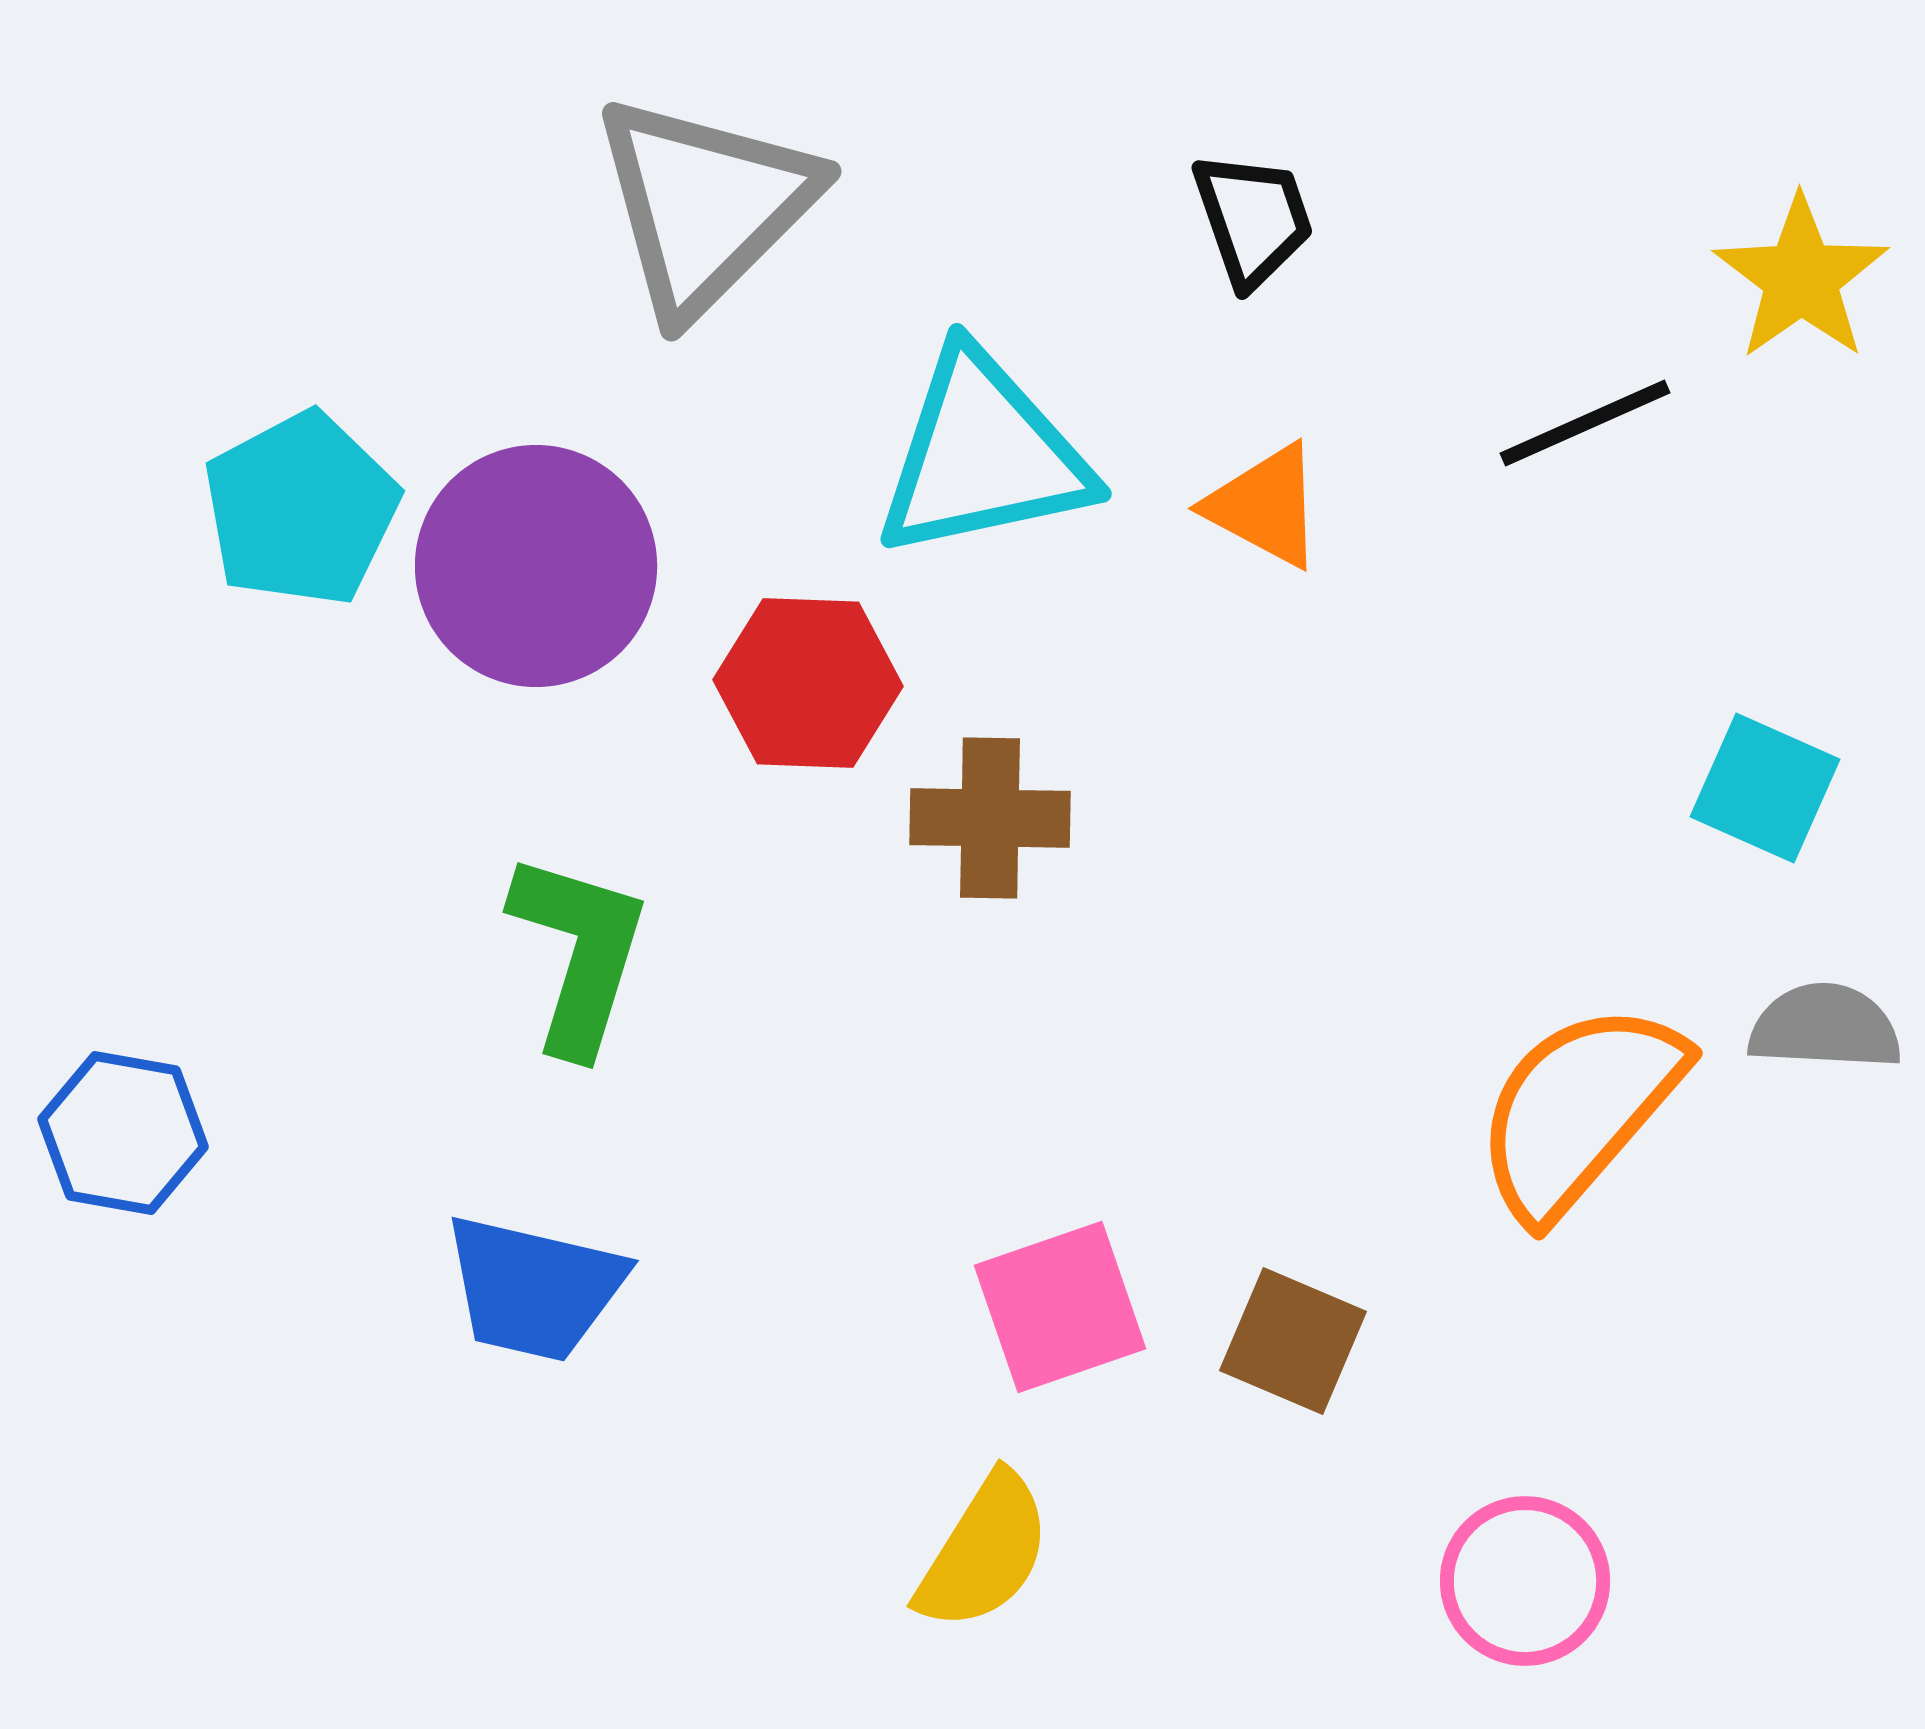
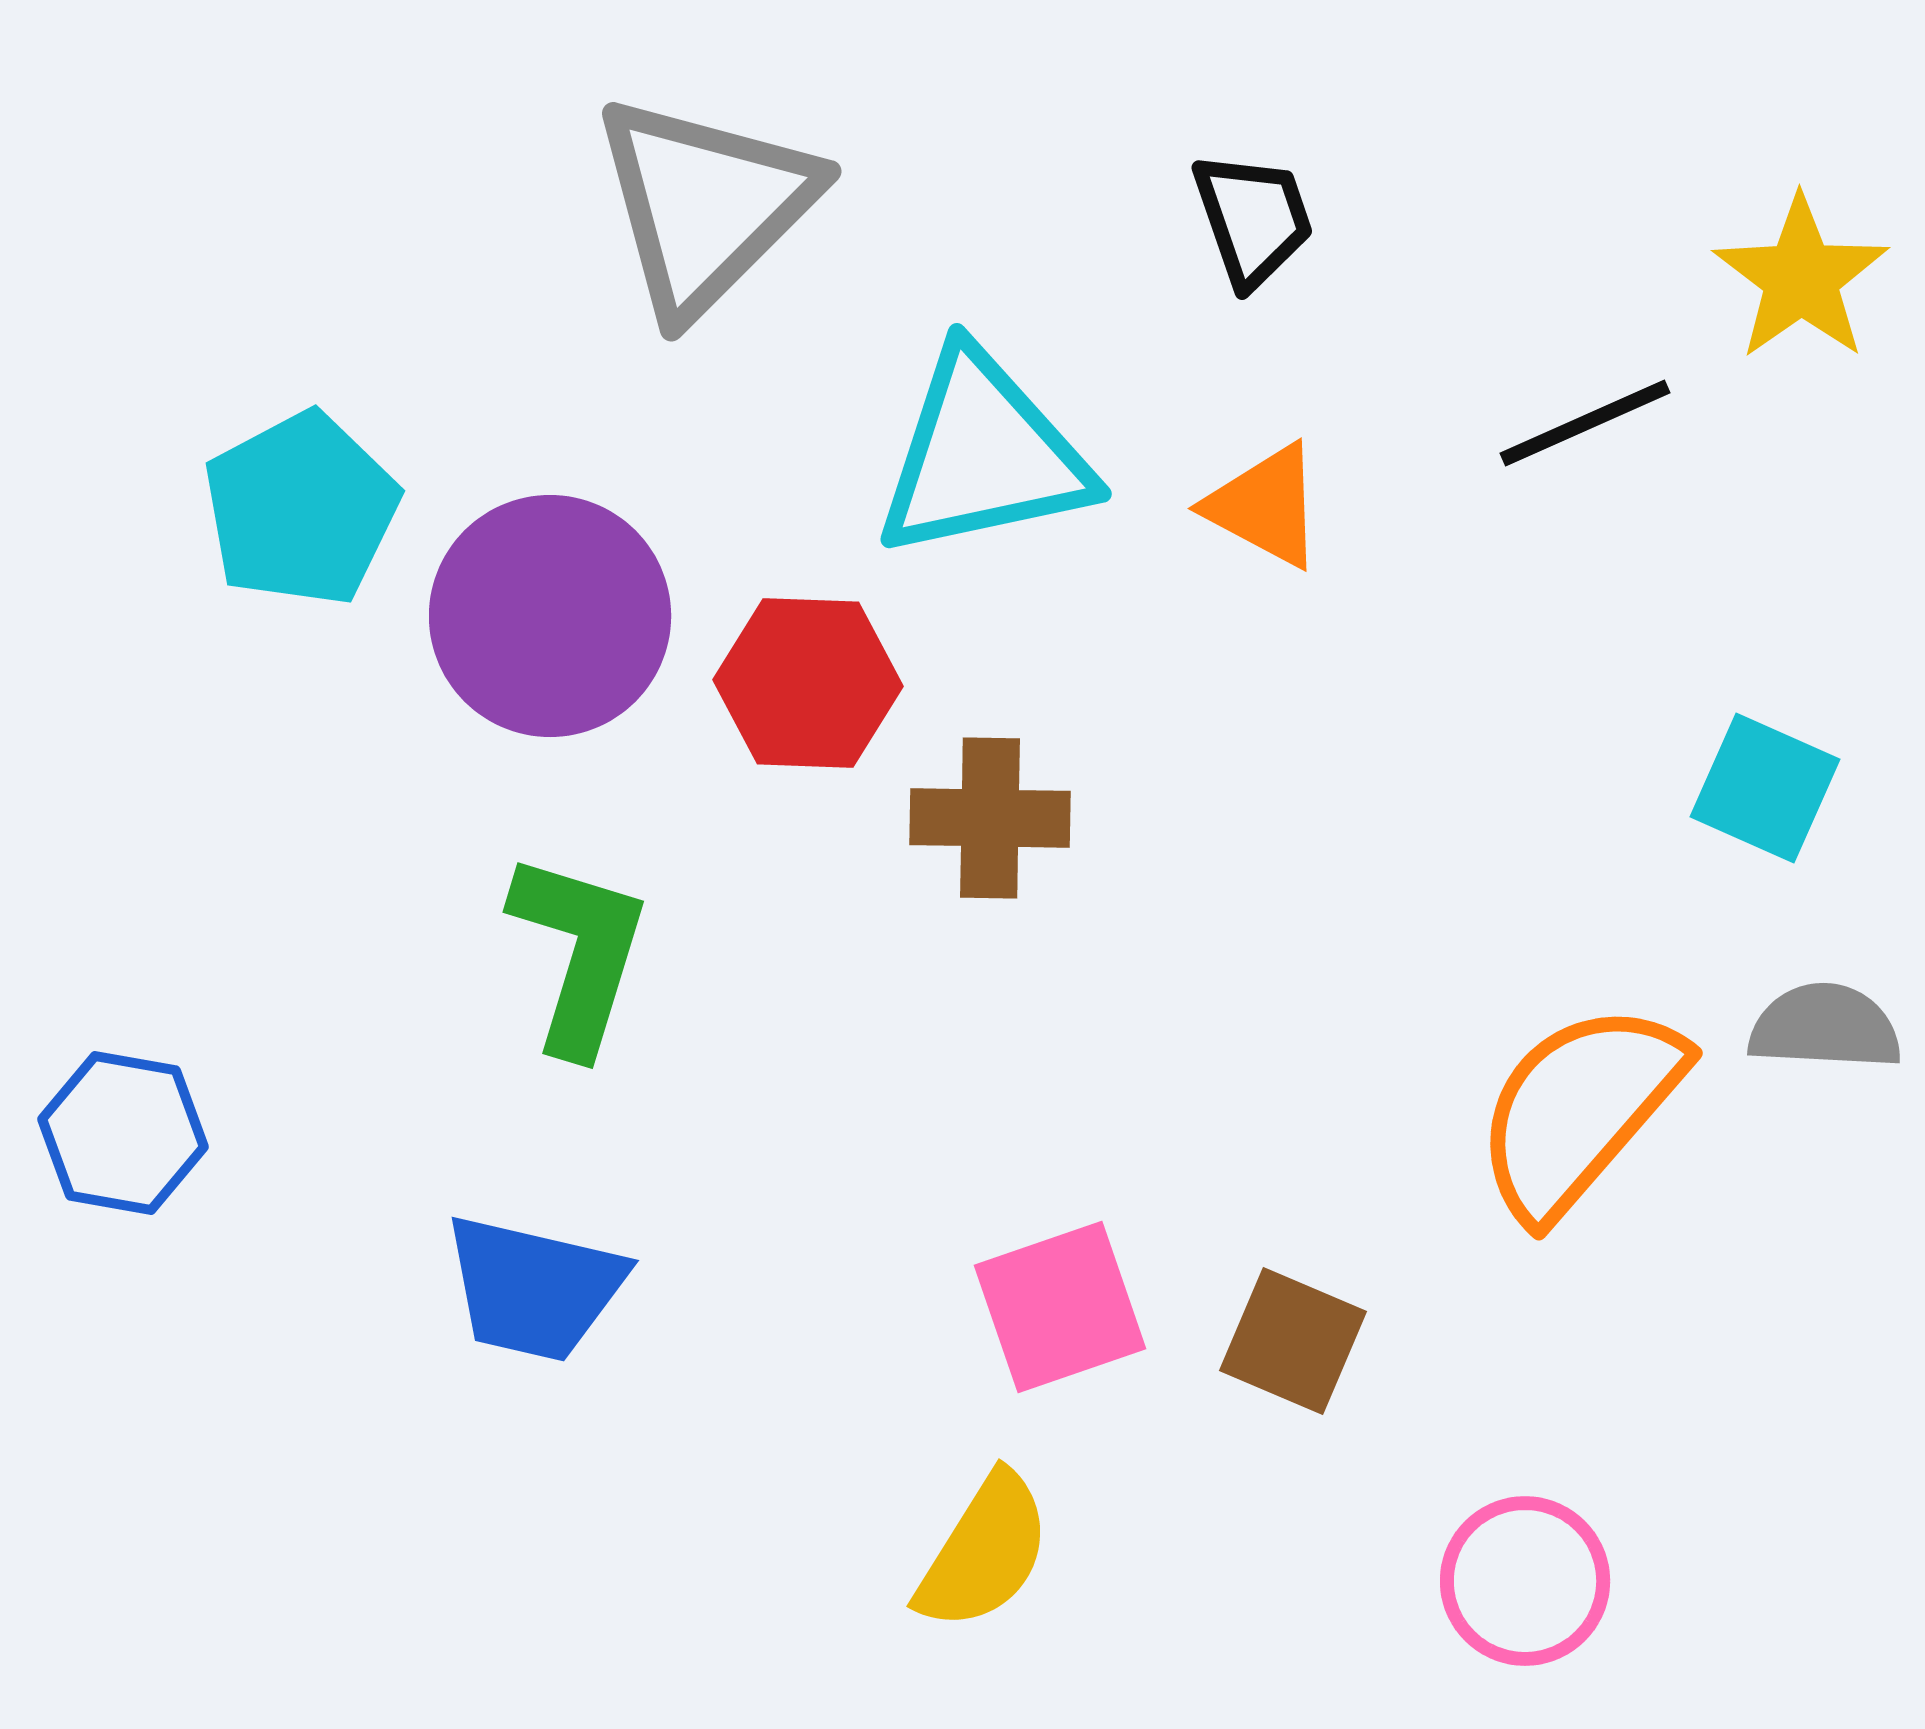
purple circle: moved 14 px right, 50 px down
